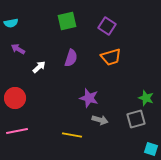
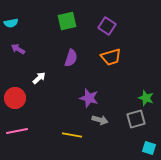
white arrow: moved 11 px down
cyan square: moved 2 px left, 1 px up
